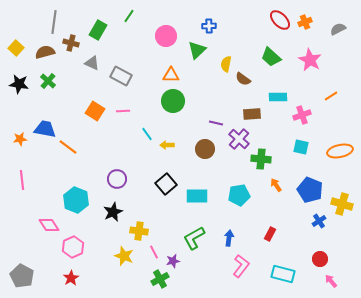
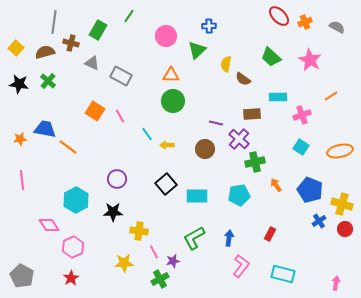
red ellipse at (280, 20): moved 1 px left, 4 px up
gray semicircle at (338, 29): moved 1 px left, 2 px up; rotated 56 degrees clockwise
pink line at (123, 111): moved 3 px left, 5 px down; rotated 64 degrees clockwise
cyan square at (301, 147): rotated 21 degrees clockwise
green cross at (261, 159): moved 6 px left, 3 px down; rotated 18 degrees counterclockwise
cyan hexagon at (76, 200): rotated 10 degrees clockwise
black star at (113, 212): rotated 24 degrees clockwise
yellow star at (124, 256): moved 7 px down; rotated 24 degrees counterclockwise
red circle at (320, 259): moved 25 px right, 30 px up
pink arrow at (331, 281): moved 5 px right, 2 px down; rotated 48 degrees clockwise
